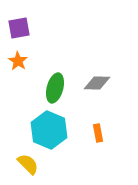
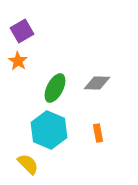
purple square: moved 3 px right, 3 px down; rotated 20 degrees counterclockwise
green ellipse: rotated 12 degrees clockwise
